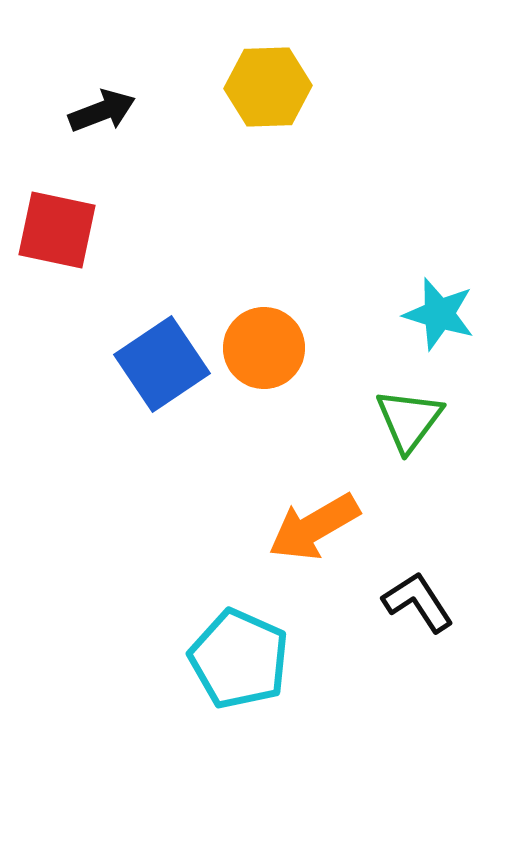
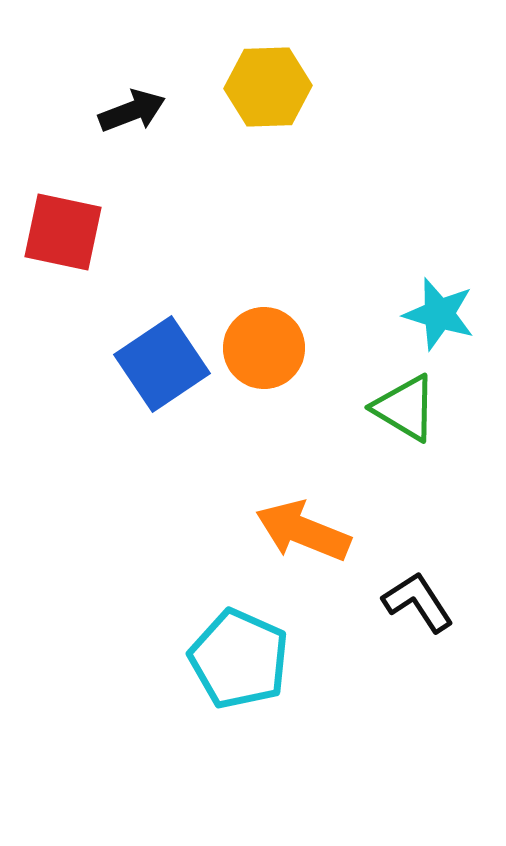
black arrow: moved 30 px right
red square: moved 6 px right, 2 px down
green triangle: moved 4 px left, 12 px up; rotated 36 degrees counterclockwise
orange arrow: moved 11 px left, 4 px down; rotated 52 degrees clockwise
